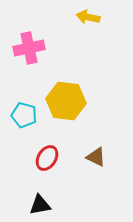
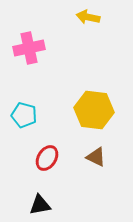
yellow hexagon: moved 28 px right, 9 px down
